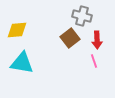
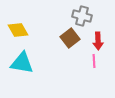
yellow diamond: moved 1 px right; rotated 65 degrees clockwise
red arrow: moved 1 px right, 1 px down
pink line: rotated 16 degrees clockwise
